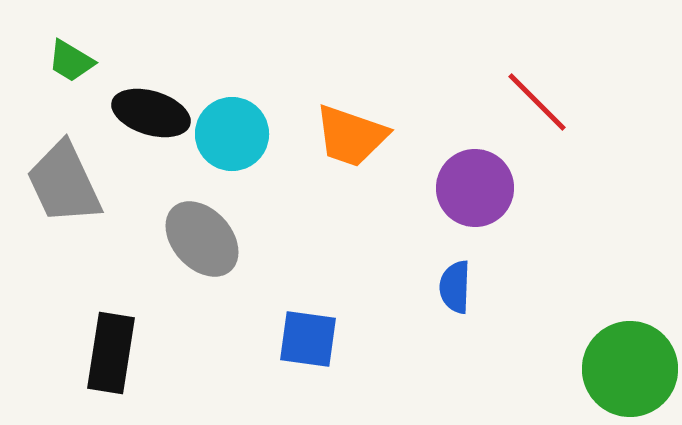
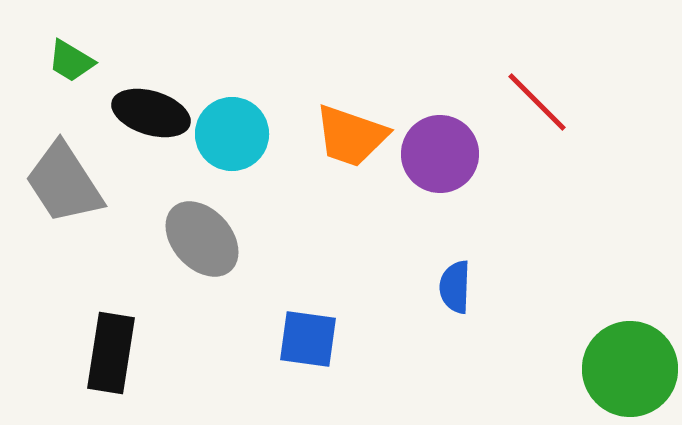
gray trapezoid: rotated 8 degrees counterclockwise
purple circle: moved 35 px left, 34 px up
